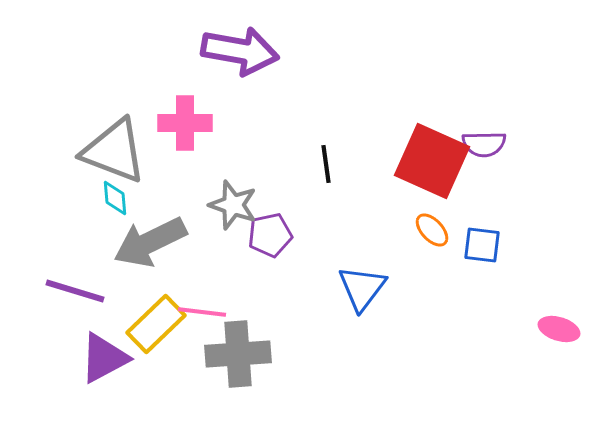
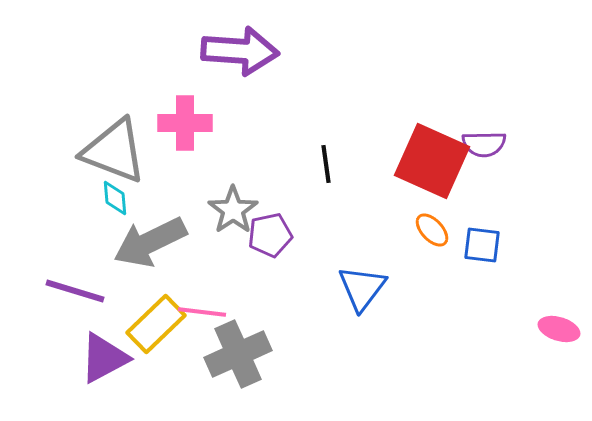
purple arrow: rotated 6 degrees counterclockwise
gray star: moved 5 px down; rotated 18 degrees clockwise
gray cross: rotated 20 degrees counterclockwise
